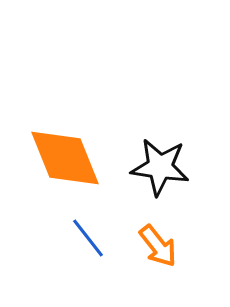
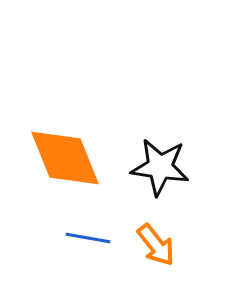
blue line: rotated 42 degrees counterclockwise
orange arrow: moved 2 px left, 1 px up
